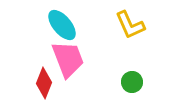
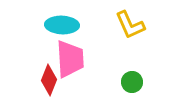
cyan ellipse: rotated 48 degrees counterclockwise
pink trapezoid: moved 2 px right; rotated 18 degrees clockwise
red diamond: moved 5 px right, 3 px up
